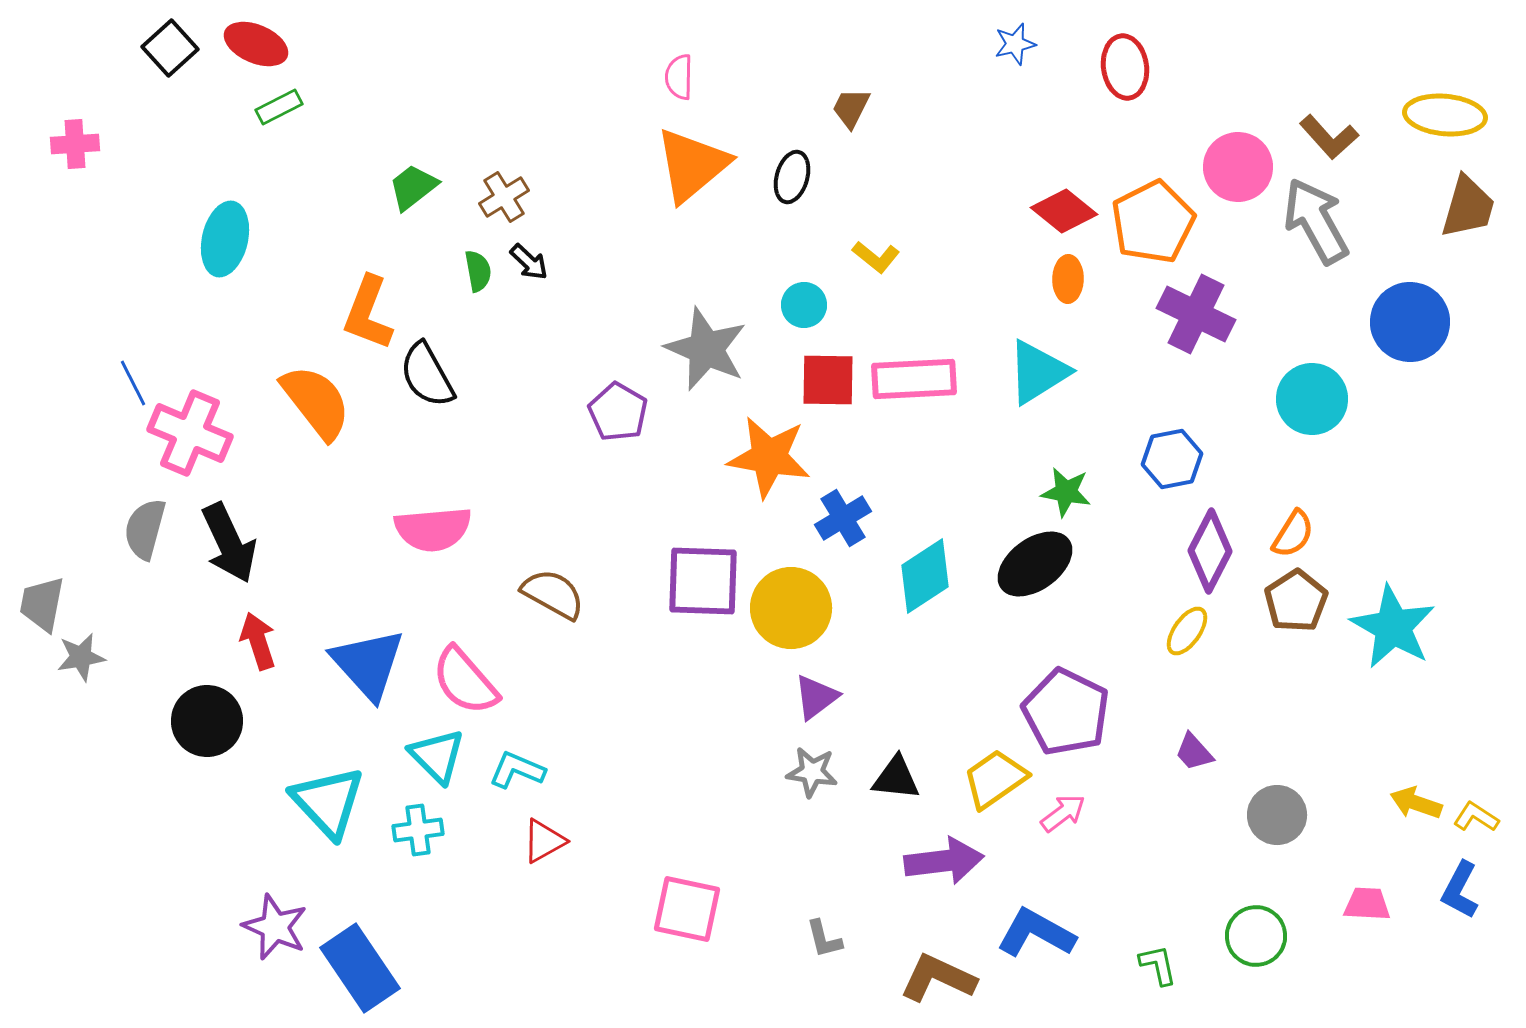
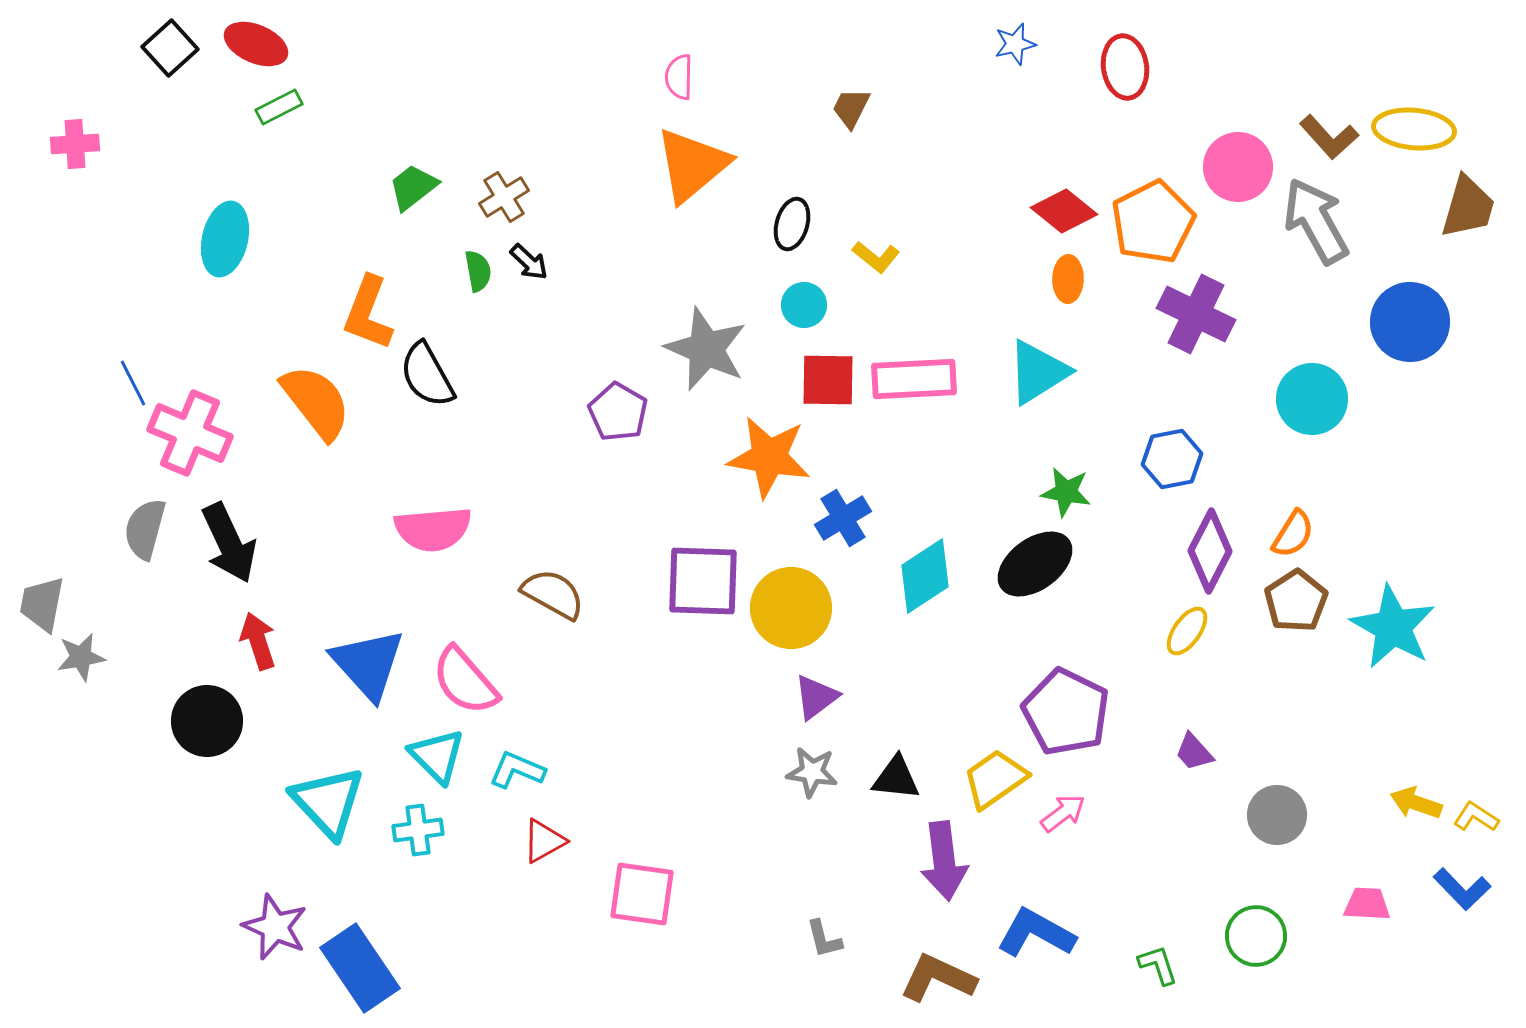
yellow ellipse at (1445, 115): moved 31 px left, 14 px down
black ellipse at (792, 177): moved 47 px down
purple arrow at (944, 861): rotated 90 degrees clockwise
blue L-shape at (1460, 890): moved 2 px right, 1 px up; rotated 72 degrees counterclockwise
pink square at (687, 909): moved 45 px left, 15 px up; rotated 4 degrees counterclockwise
green L-shape at (1158, 965): rotated 6 degrees counterclockwise
